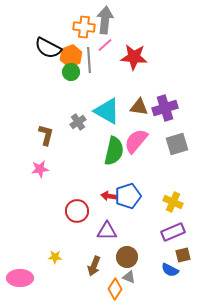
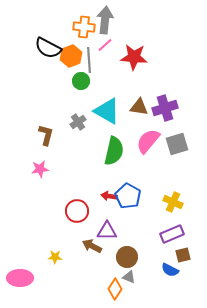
green circle: moved 10 px right, 9 px down
pink semicircle: moved 12 px right
blue pentagon: rotated 25 degrees counterclockwise
purple rectangle: moved 1 px left, 2 px down
brown arrow: moved 2 px left, 20 px up; rotated 96 degrees clockwise
